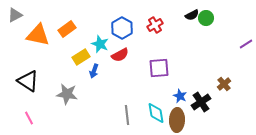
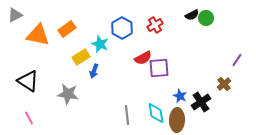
purple line: moved 9 px left, 16 px down; rotated 24 degrees counterclockwise
red semicircle: moved 23 px right, 3 px down
gray star: moved 1 px right
